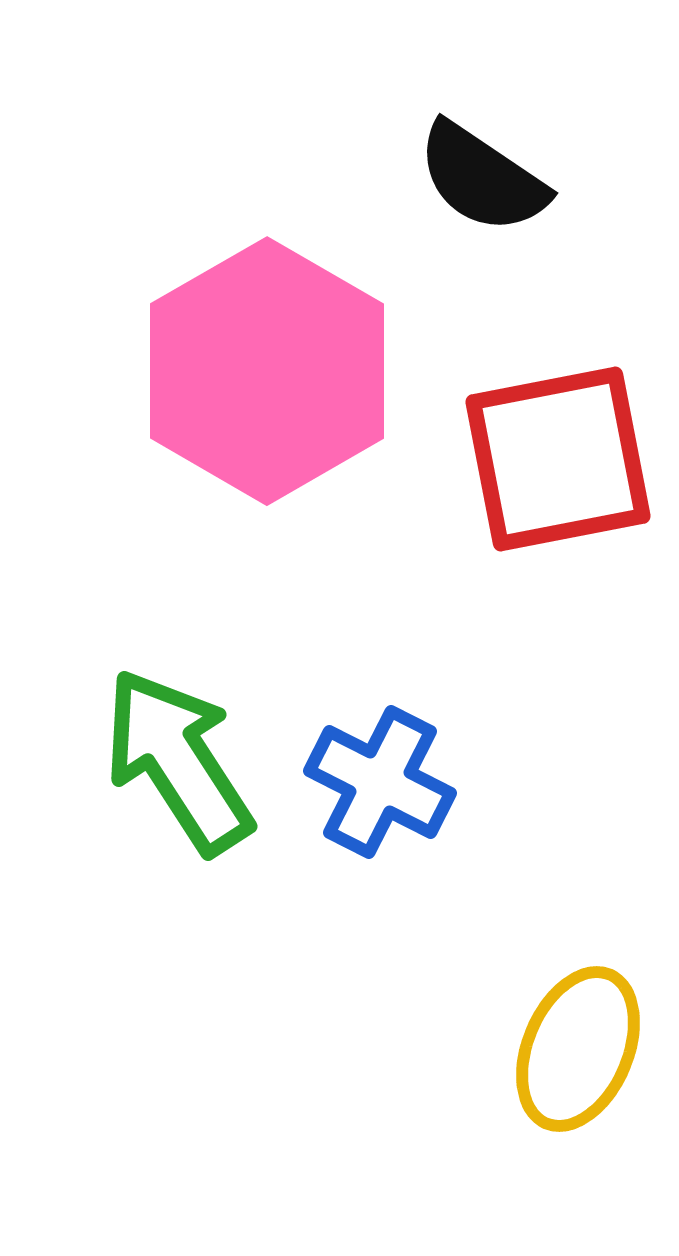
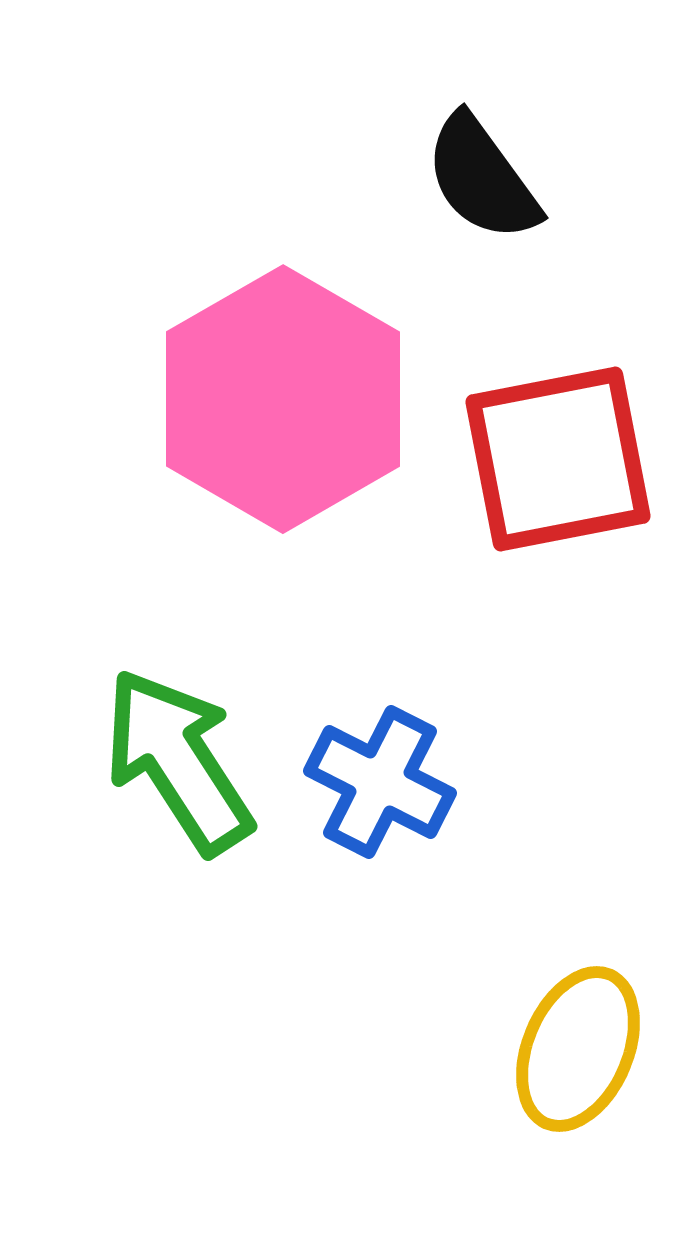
black semicircle: rotated 20 degrees clockwise
pink hexagon: moved 16 px right, 28 px down
